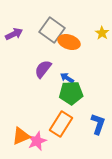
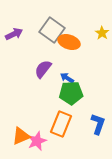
orange rectangle: rotated 10 degrees counterclockwise
